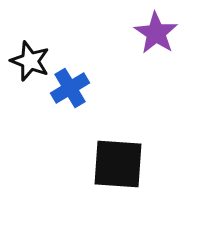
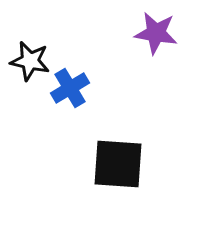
purple star: rotated 24 degrees counterclockwise
black star: rotated 9 degrees counterclockwise
